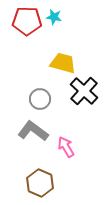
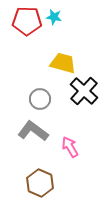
pink arrow: moved 4 px right
